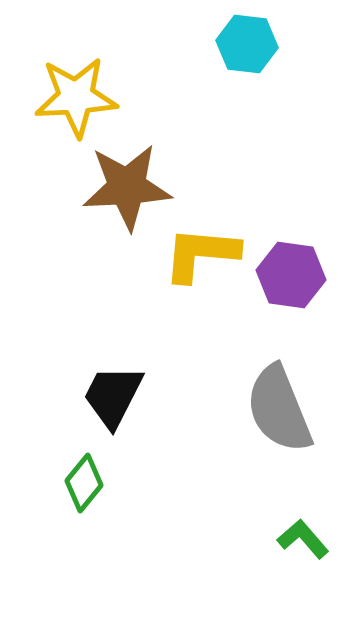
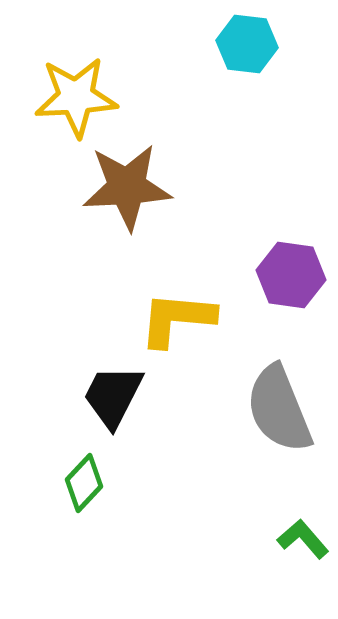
yellow L-shape: moved 24 px left, 65 px down
green diamond: rotated 4 degrees clockwise
